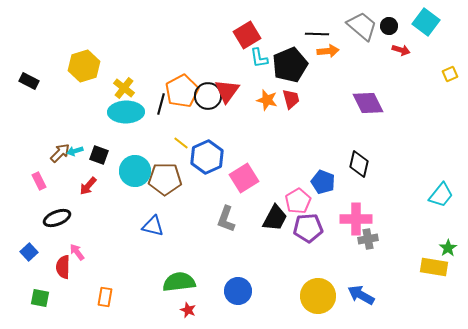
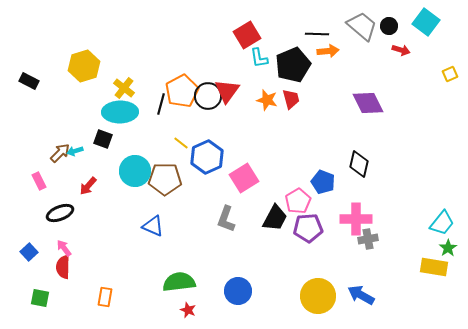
black pentagon at (290, 65): moved 3 px right
cyan ellipse at (126, 112): moved 6 px left
black square at (99, 155): moved 4 px right, 16 px up
cyan trapezoid at (441, 195): moved 1 px right, 28 px down
black ellipse at (57, 218): moved 3 px right, 5 px up
blue triangle at (153, 226): rotated 10 degrees clockwise
pink arrow at (77, 252): moved 13 px left, 4 px up
